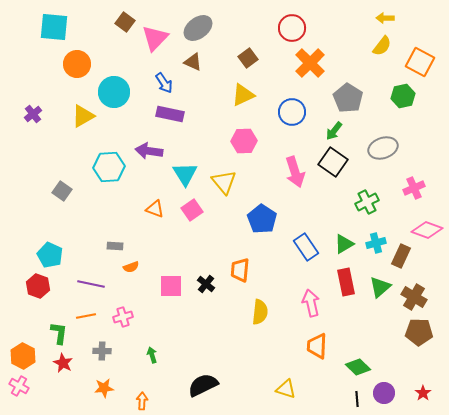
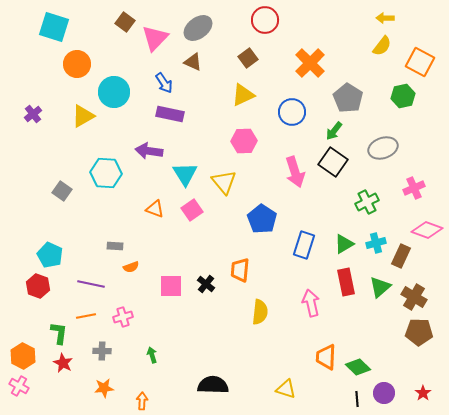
cyan square at (54, 27): rotated 12 degrees clockwise
red circle at (292, 28): moved 27 px left, 8 px up
cyan hexagon at (109, 167): moved 3 px left, 6 px down; rotated 8 degrees clockwise
blue rectangle at (306, 247): moved 2 px left, 2 px up; rotated 52 degrees clockwise
orange trapezoid at (317, 346): moved 9 px right, 11 px down
black semicircle at (203, 385): moved 10 px right; rotated 28 degrees clockwise
